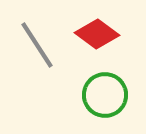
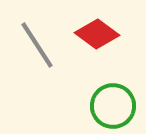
green circle: moved 8 px right, 11 px down
